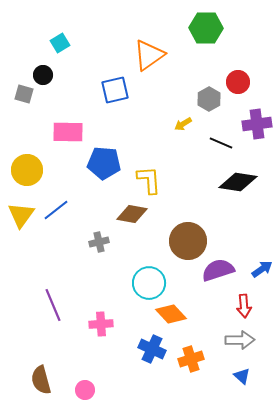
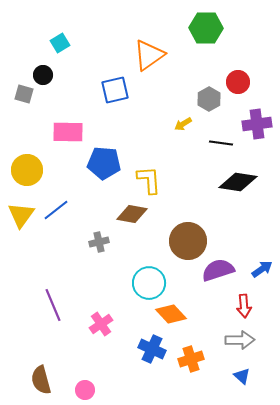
black line: rotated 15 degrees counterclockwise
pink cross: rotated 30 degrees counterclockwise
